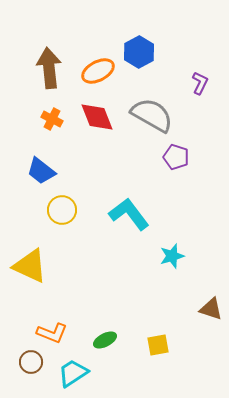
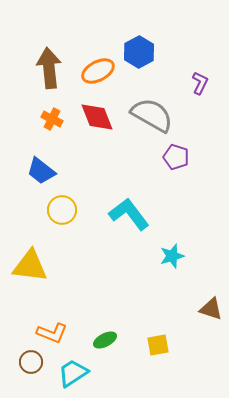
yellow triangle: rotated 18 degrees counterclockwise
